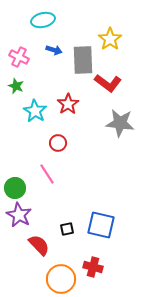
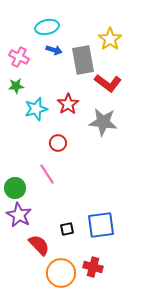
cyan ellipse: moved 4 px right, 7 px down
gray rectangle: rotated 8 degrees counterclockwise
green star: rotated 28 degrees counterclockwise
cyan star: moved 1 px right, 2 px up; rotated 25 degrees clockwise
gray star: moved 17 px left, 1 px up
blue square: rotated 20 degrees counterclockwise
orange circle: moved 6 px up
